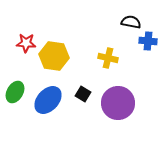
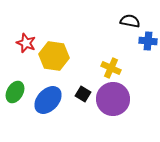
black semicircle: moved 1 px left, 1 px up
red star: rotated 18 degrees clockwise
yellow cross: moved 3 px right, 10 px down; rotated 12 degrees clockwise
purple circle: moved 5 px left, 4 px up
